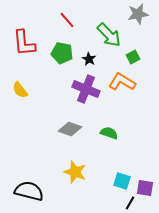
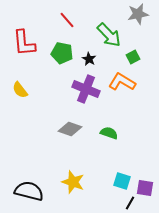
yellow star: moved 2 px left, 10 px down
